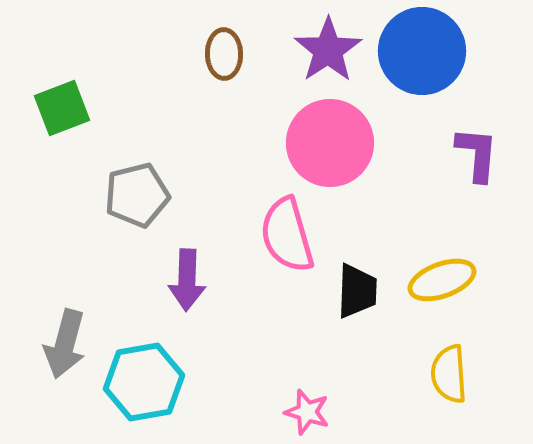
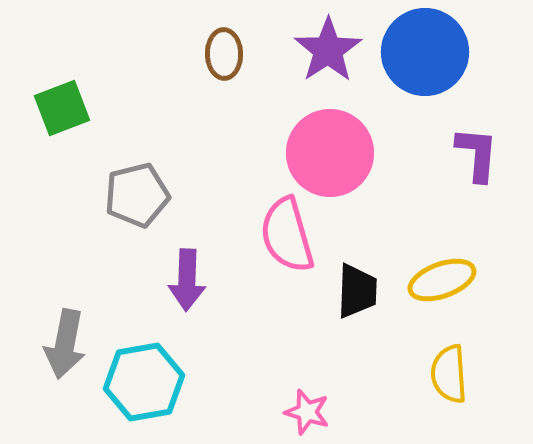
blue circle: moved 3 px right, 1 px down
pink circle: moved 10 px down
gray arrow: rotated 4 degrees counterclockwise
